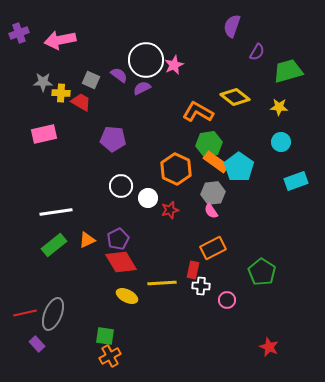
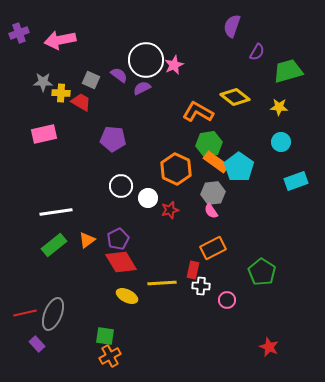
orange triangle at (87, 240): rotated 12 degrees counterclockwise
